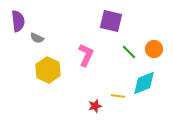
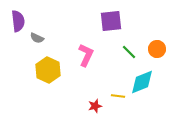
purple square: rotated 20 degrees counterclockwise
orange circle: moved 3 px right
cyan diamond: moved 2 px left, 1 px up
